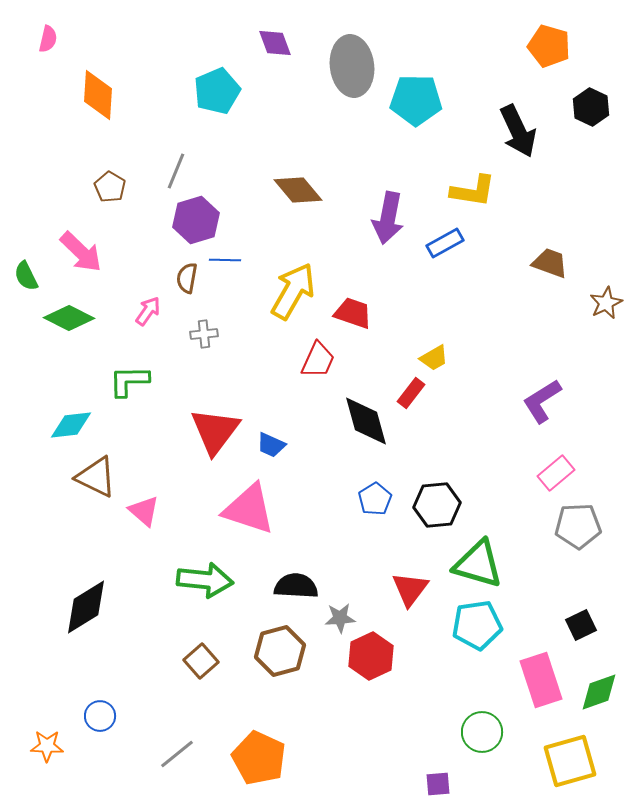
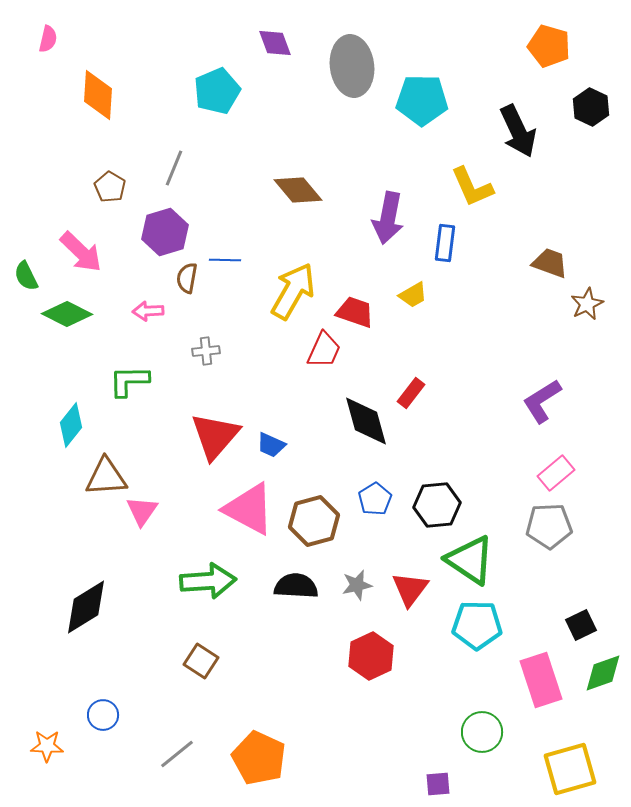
cyan pentagon at (416, 100): moved 6 px right
gray line at (176, 171): moved 2 px left, 3 px up
yellow L-shape at (473, 191): moved 1 px left, 4 px up; rotated 57 degrees clockwise
purple hexagon at (196, 220): moved 31 px left, 12 px down
blue rectangle at (445, 243): rotated 54 degrees counterclockwise
brown star at (606, 303): moved 19 px left, 1 px down
pink arrow at (148, 311): rotated 128 degrees counterclockwise
red trapezoid at (353, 313): moved 2 px right, 1 px up
green diamond at (69, 318): moved 2 px left, 4 px up
gray cross at (204, 334): moved 2 px right, 17 px down
yellow trapezoid at (434, 358): moved 21 px left, 63 px up
red trapezoid at (318, 360): moved 6 px right, 10 px up
cyan diamond at (71, 425): rotated 45 degrees counterclockwise
red triangle at (215, 431): moved 5 px down; rotated 4 degrees clockwise
brown triangle at (96, 477): moved 10 px right; rotated 30 degrees counterclockwise
pink triangle at (249, 509): rotated 10 degrees clockwise
pink triangle at (144, 511): moved 2 px left; rotated 24 degrees clockwise
gray pentagon at (578, 526): moved 29 px left
green triangle at (478, 564): moved 8 px left, 4 px up; rotated 18 degrees clockwise
green arrow at (205, 580): moved 3 px right, 1 px down; rotated 10 degrees counterclockwise
gray star at (340, 618): moved 17 px right, 33 px up; rotated 8 degrees counterclockwise
cyan pentagon at (477, 625): rotated 9 degrees clockwise
brown hexagon at (280, 651): moved 34 px right, 130 px up
brown square at (201, 661): rotated 16 degrees counterclockwise
green diamond at (599, 692): moved 4 px right, 19 px up
blue circle at (100, 716): moved 3 px right, 1 px up
yellow square at (570, 761): moved 8 px down
